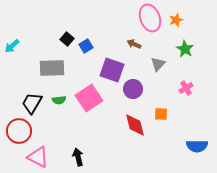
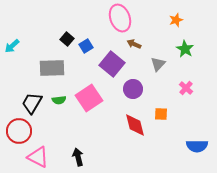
pink ellipse: moved 30 px left
purple square: moved 6 px up; rotated 20 degrees clockwise
pink cross: rotated 16 degrees counterclockwise
